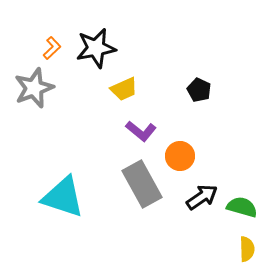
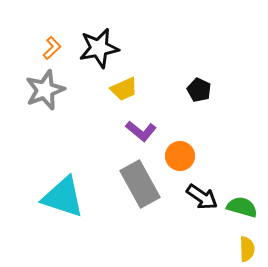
black star: moved 3 px right
gray star: moved 11 px right, 2 px down
gray rectangle: moved 2 px left
black arrow: rotated 68 degrees clockwise
